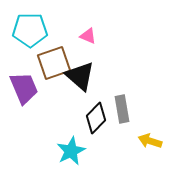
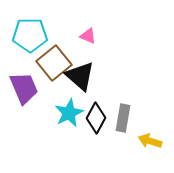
cyan pentagon: moved 5 px down
brown square: rotated 20 degrees counterclockwise
gray rectangle: moved 1 px right, 9 px down; rotated 20 degrees clockwise
black diamond: rotated 16 degrees counterclockwise
cyan star: moved 2 px left, 38 px up
